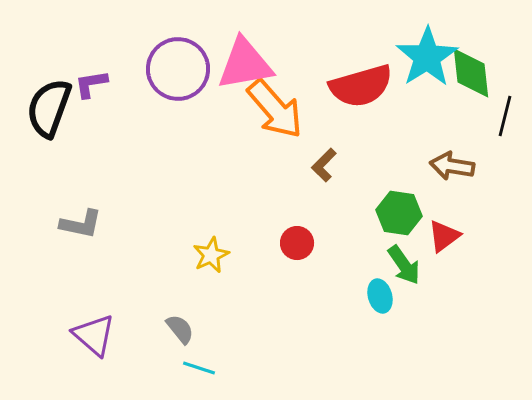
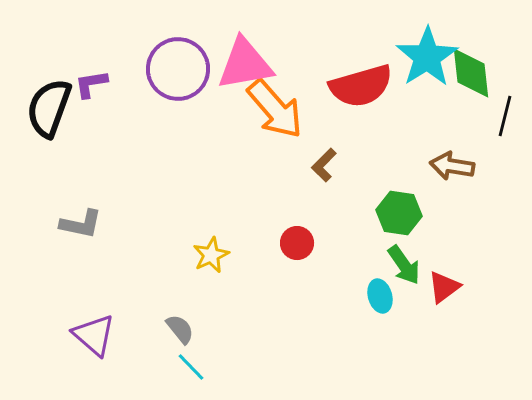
red triangle: moved 51 px down
cyan line: moved 8 px left, 1 px up; rotated 28 degrees clockwise
